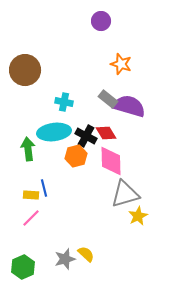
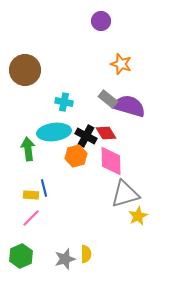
yellow semicircle: rotated 48 degrees clockwise
green hexagon: moved 2 px left, 11 px up
